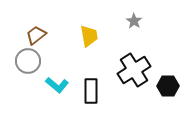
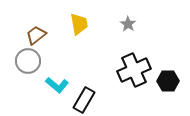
gray star: moved 6 px left, 3 px down
yellow trapezoid: moved 10 px left, 12 px up
black cross: rotated 8 degrees clockwise
black hexagon: moved 5 px up
black rectangle: moved 7 px left, 9 px down; rotated 30 degrees clockwise
